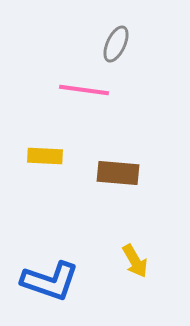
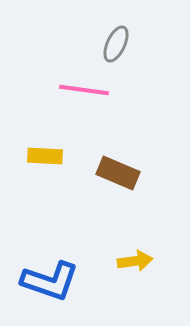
brown rectangle: rotated 18 degrees clockwise
yellow arrow: rotated 68 degrees counterclockwise
